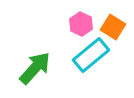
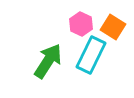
cyan rectangle: rotated 24 degrees counterclockwise
green arrow: moved 13 px right, 7 px up; rotated 9 degrees counterclockwise
